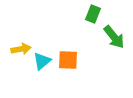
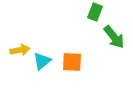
green rectangle: moved 2 px right, 2 px up
yellow arrow: moved 1 px left, 1 px down
orange square: moved 4 px right, 2 px down
